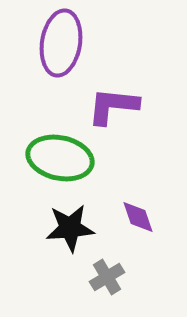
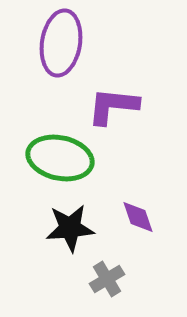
gray cross: moved 2 px down
